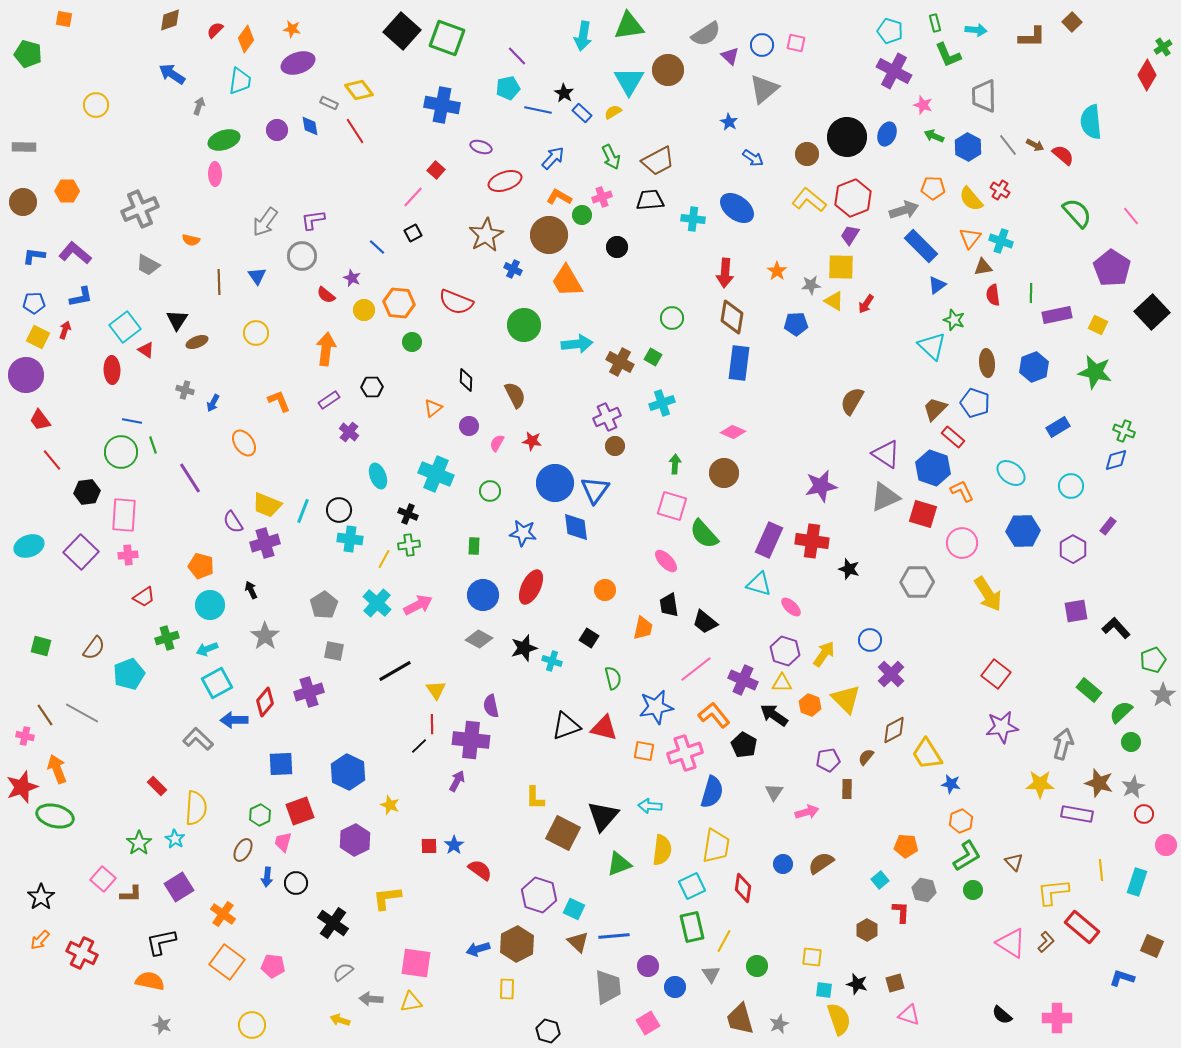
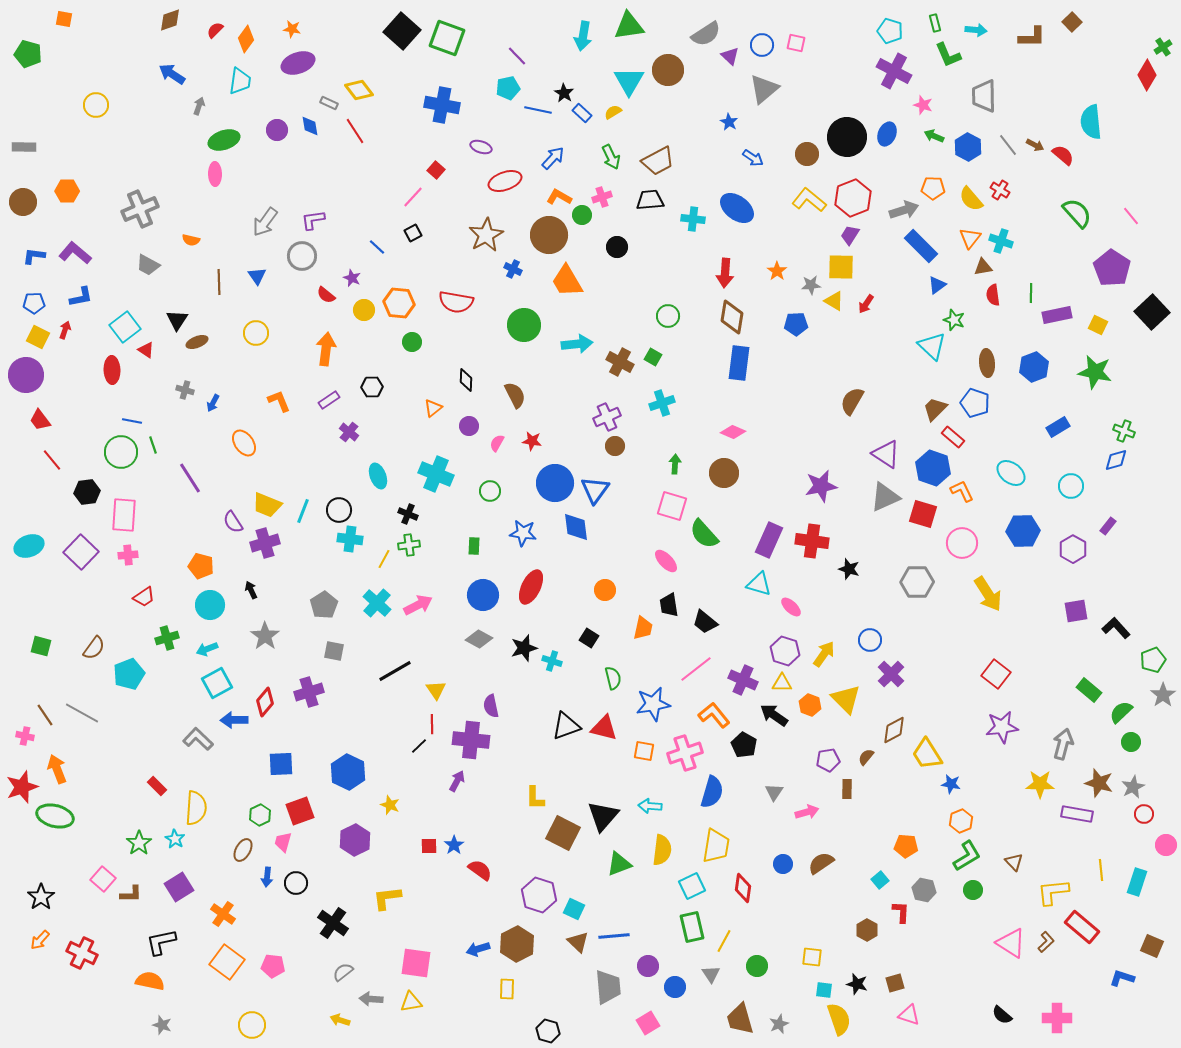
red semicircle at (456, 302): rotated 12 degrees counterclockwise
green circle at (672, 318): moved 4 px left, 2 px up
blue star at (656, 707): moved 3 px left, 3 px up
